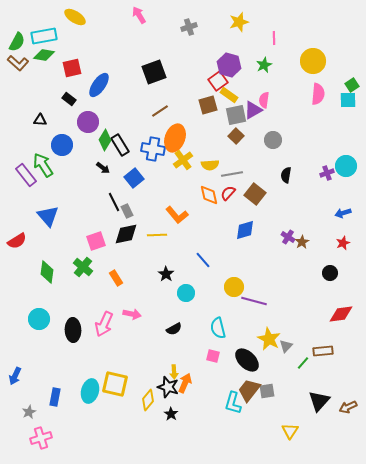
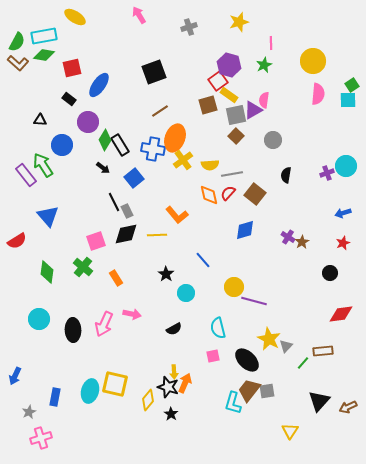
pink line at (274, 38): moved 3 px left, 5 px down
pink square at (213, 356): rotated 24 degrees counterclockwise
